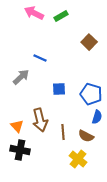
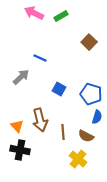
blue square: rotated 32 degrees clockwise
